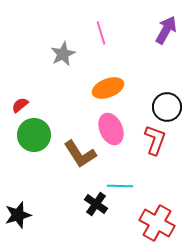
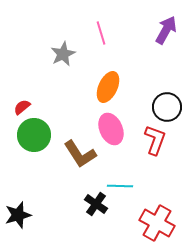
orange ellipse: moved 1 px up; rotated 44 degrees counterclockwise
red semicircle: moved 2 px right, 2 px down
